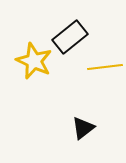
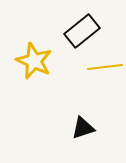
black rectangle: moved 12 px right, 6 px up
black triangle: rotated 20 degrees clockwise
